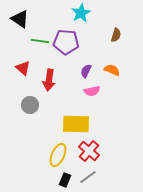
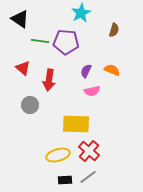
brown semicircle: moved 2 px left, 5 px up
yellow ellipse: rotated 50 degrees clockwise
black rectangle: rotated 64 degrees clockwise
